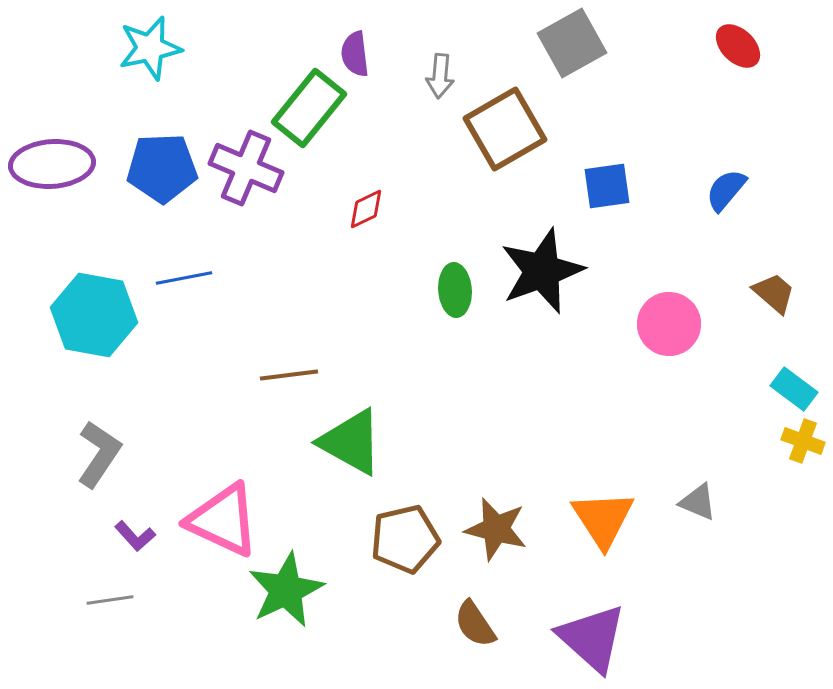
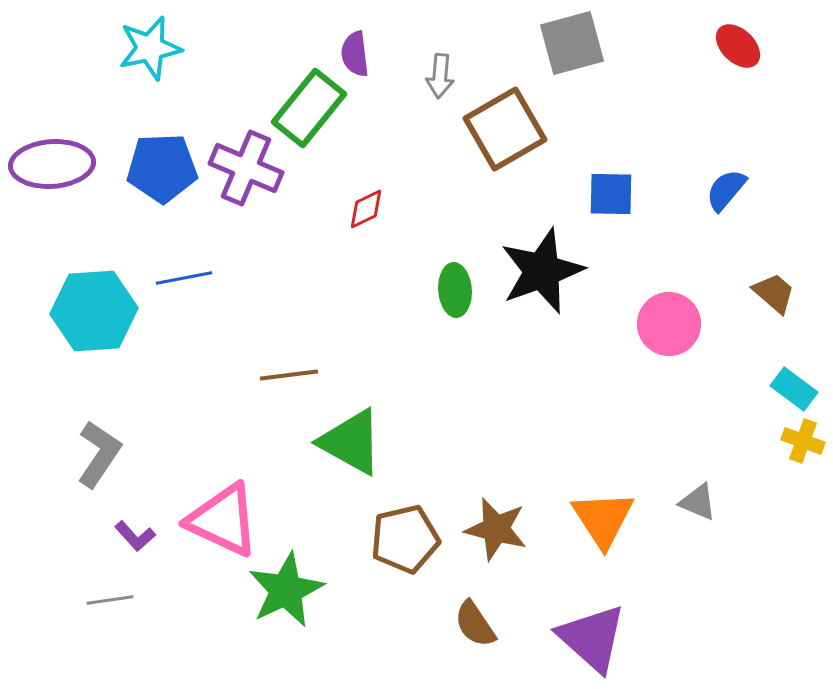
gray square: rotated 14 degrees clockwise
blue square: moved 4 px right, 8 px down; rotated 9 degrees clockwise
cyan hexagon: moved 4 px up; rotated 14 degrees counterclockwise
